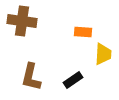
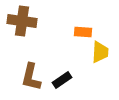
yellow trapezoid: moved 3 px left, 2 px up
black rectangle: moved 11 px left
